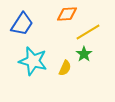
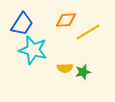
orange diamond: moved 1 px left, 6 px down
green star: moved 1 px left, 18 px down; rotated 21 degrees clockwise
cyan star: moved 11 px up
yellow semicircle: rotated 63 degrees clockwise
